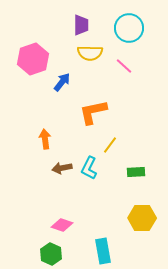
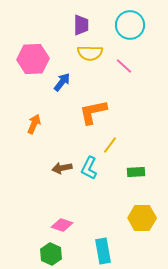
cyan circle: moved 1 px right, 3 px up
pink hexagon: rotated 16 degrees clockwise
orange arrow: moved 11 px left, 15 px up; rotated 30 degrees clockwise
